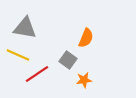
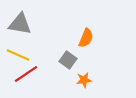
gray triangle: moved 5 px left, 4 px up
red line: moved 11 px left
